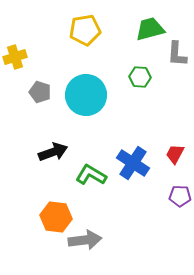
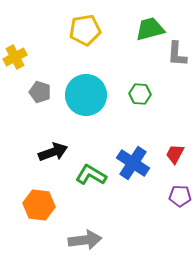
yellow cross: rotated 10 degrees counterclockwise
green hexagon: moved 17 px down
orange hexagon: moved 17 px left, 12 px up
